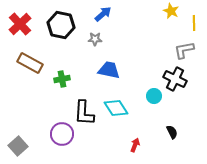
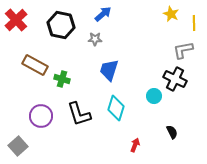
yellow star: moved 3 px down
red cross: moved 4 px left, 4 px up
gray L-shape: moved 1 px left
brown rectangle: moved 5 px right, 2 px down
blue trapezoid: rotated 85 degrees counterclockwise
green cross: rotated 28 degrees clockwise
cyan diamond: rotated 50 degrees clockwise
black L-shape: moved 5 px left, 1 px down; rotated 20 degrees counterclockwise
purple circle: moved 21 px left, 18 px up
